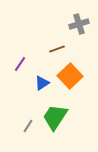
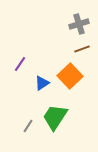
brown line: moved 25 px right
